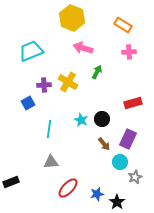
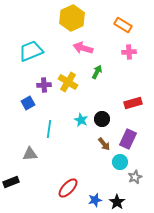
yellow hexagon: rotated 15 degrees clockwise
gray triangle: moved 21 px left, 8 px up
blue star: moved 2 px left, 6 px down
